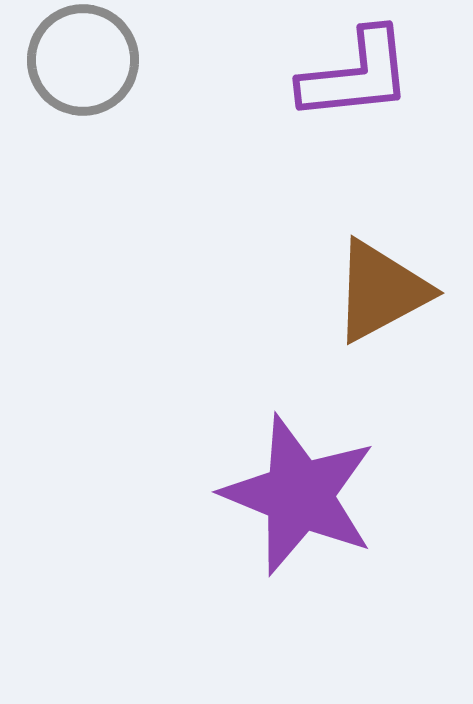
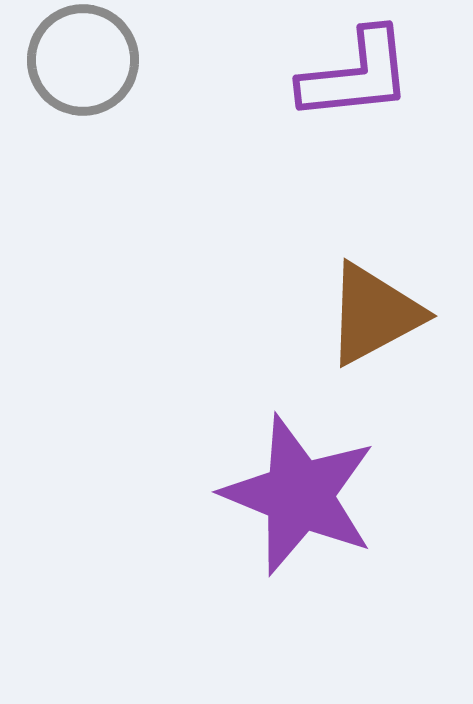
brown triangle: moved 7 px left, 23 px down
